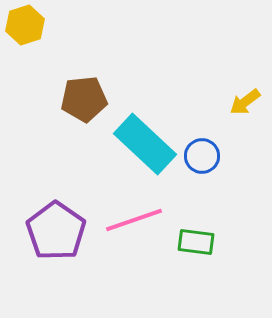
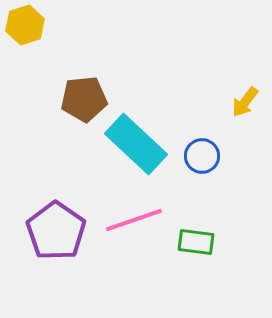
yellow arrow: rotated 16 degrees counterclockwise
cyan rectangle: moved 9 px left
